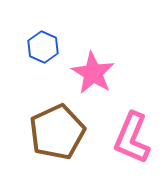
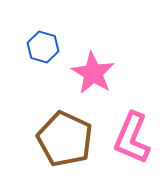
blue hexagon: rotated 8 degrees counterclockwise
brown pentagon: moved 8 px right, 7 px down; rotated 22 degrees counterclockwise
